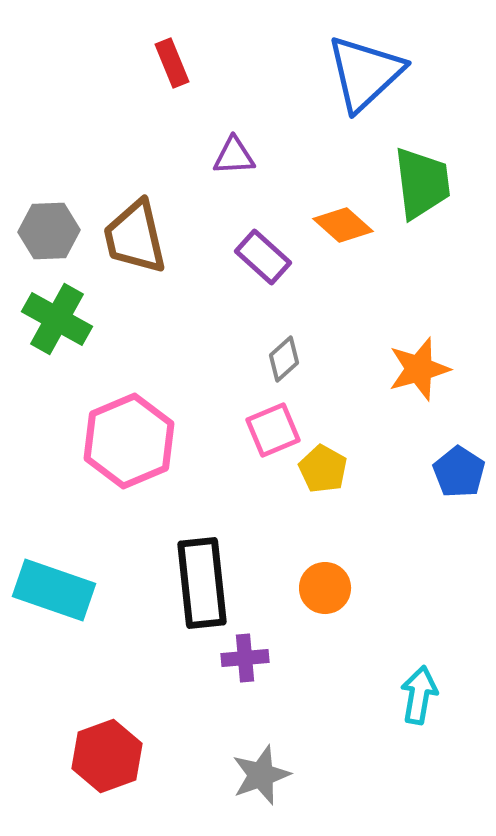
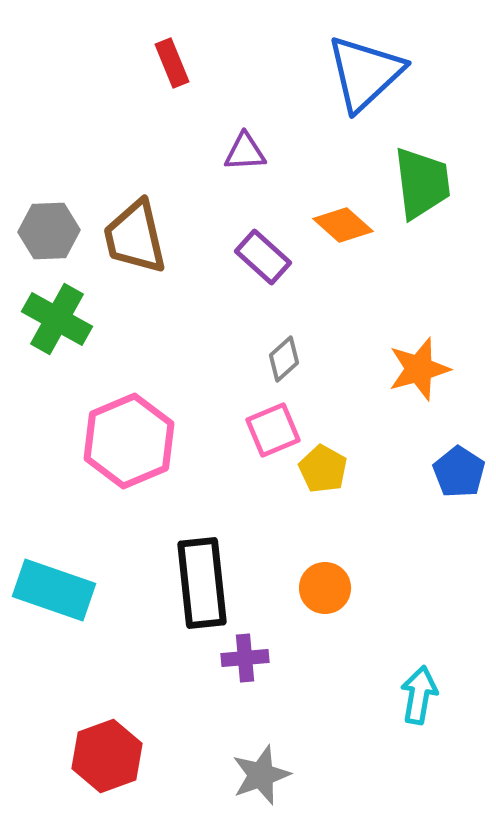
purple triangle: moved 11 px right, 4 px up
